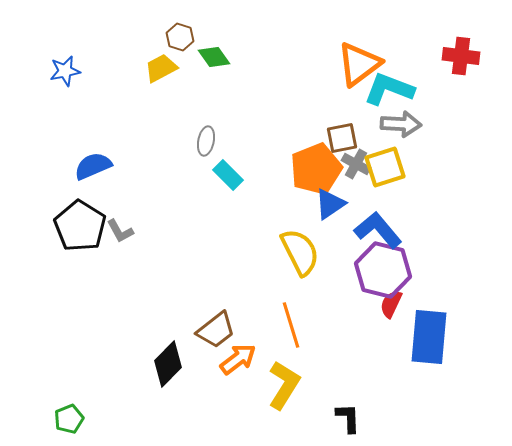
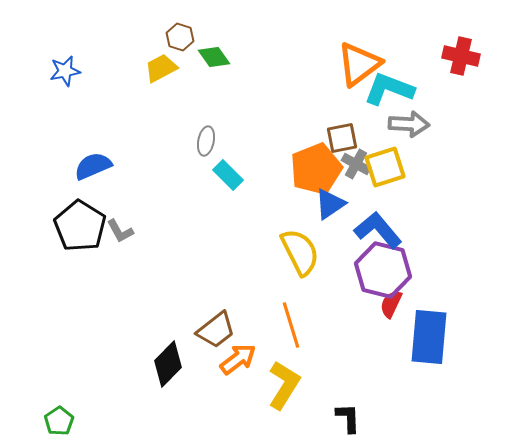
red cross: rotated 6 degrees clockwise
gray arrow: moved 8 px right
green pentagon: moved 10 px left, 2 px down; rotated 12 degrees counterclockwise
